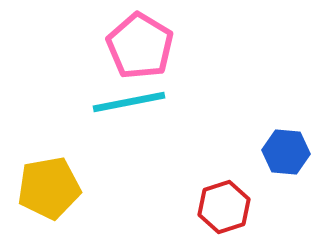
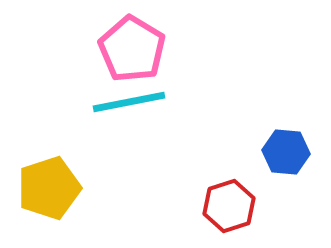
pink pentagon: moved 8 px left, 3 px down
yellow pentagon: rotated 8 degrees counterclockwise
red hexagon: moved 5 px right, 1 px up
